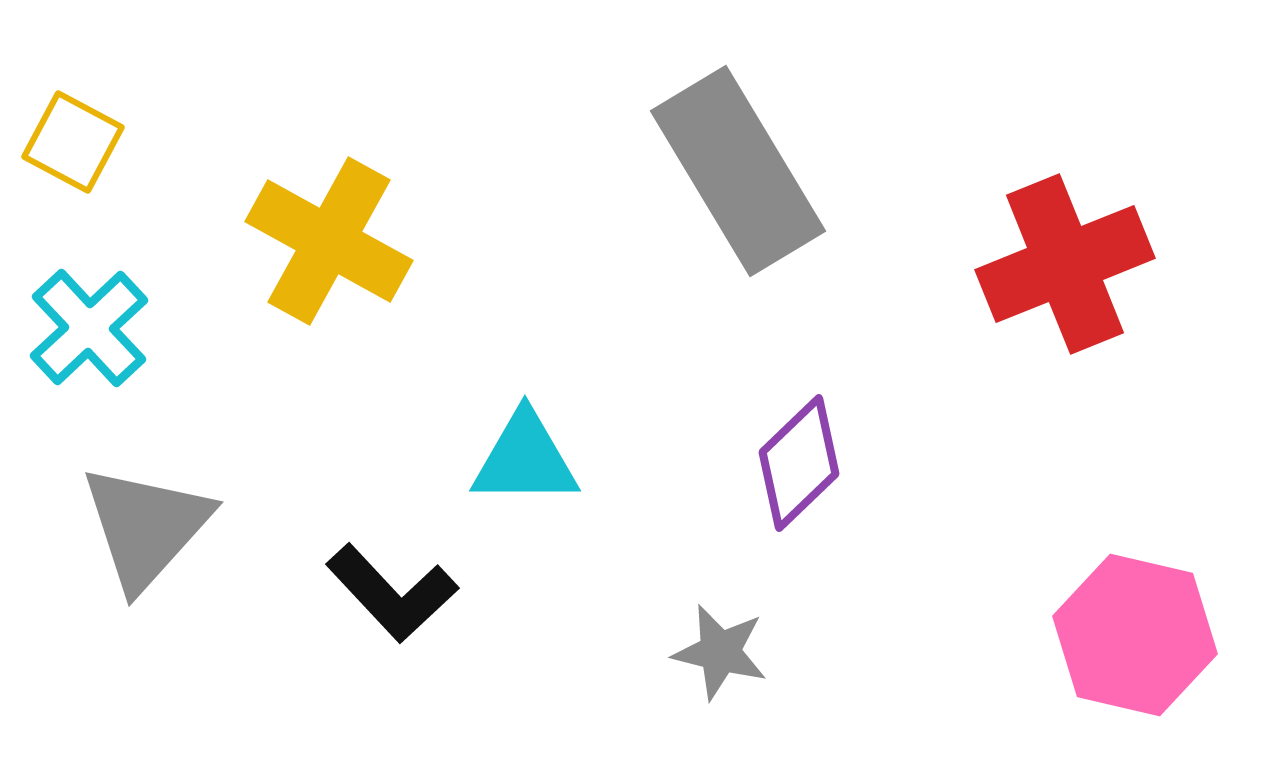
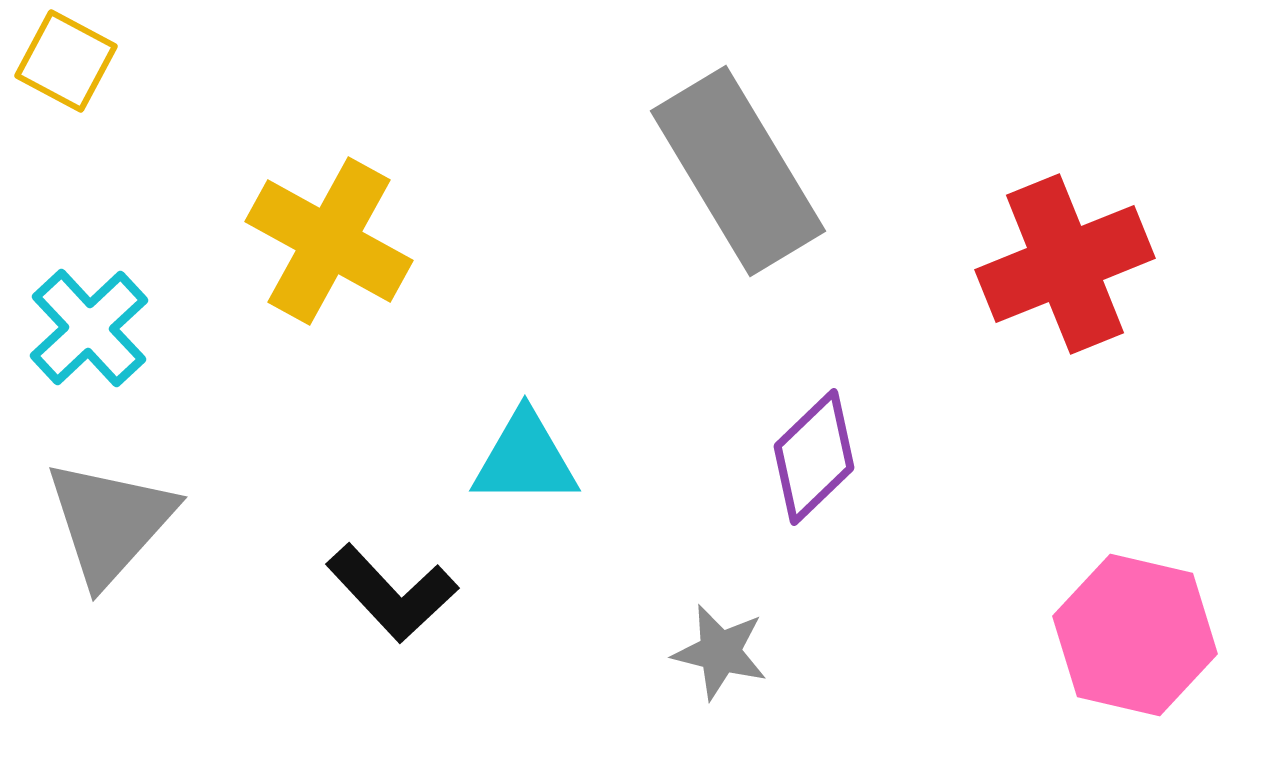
yellow square: moved 7 px left, 81 px up
purple diamond: moved 15 px right, 6 px up
gray triangle: moved 36 px left, 5 px up
